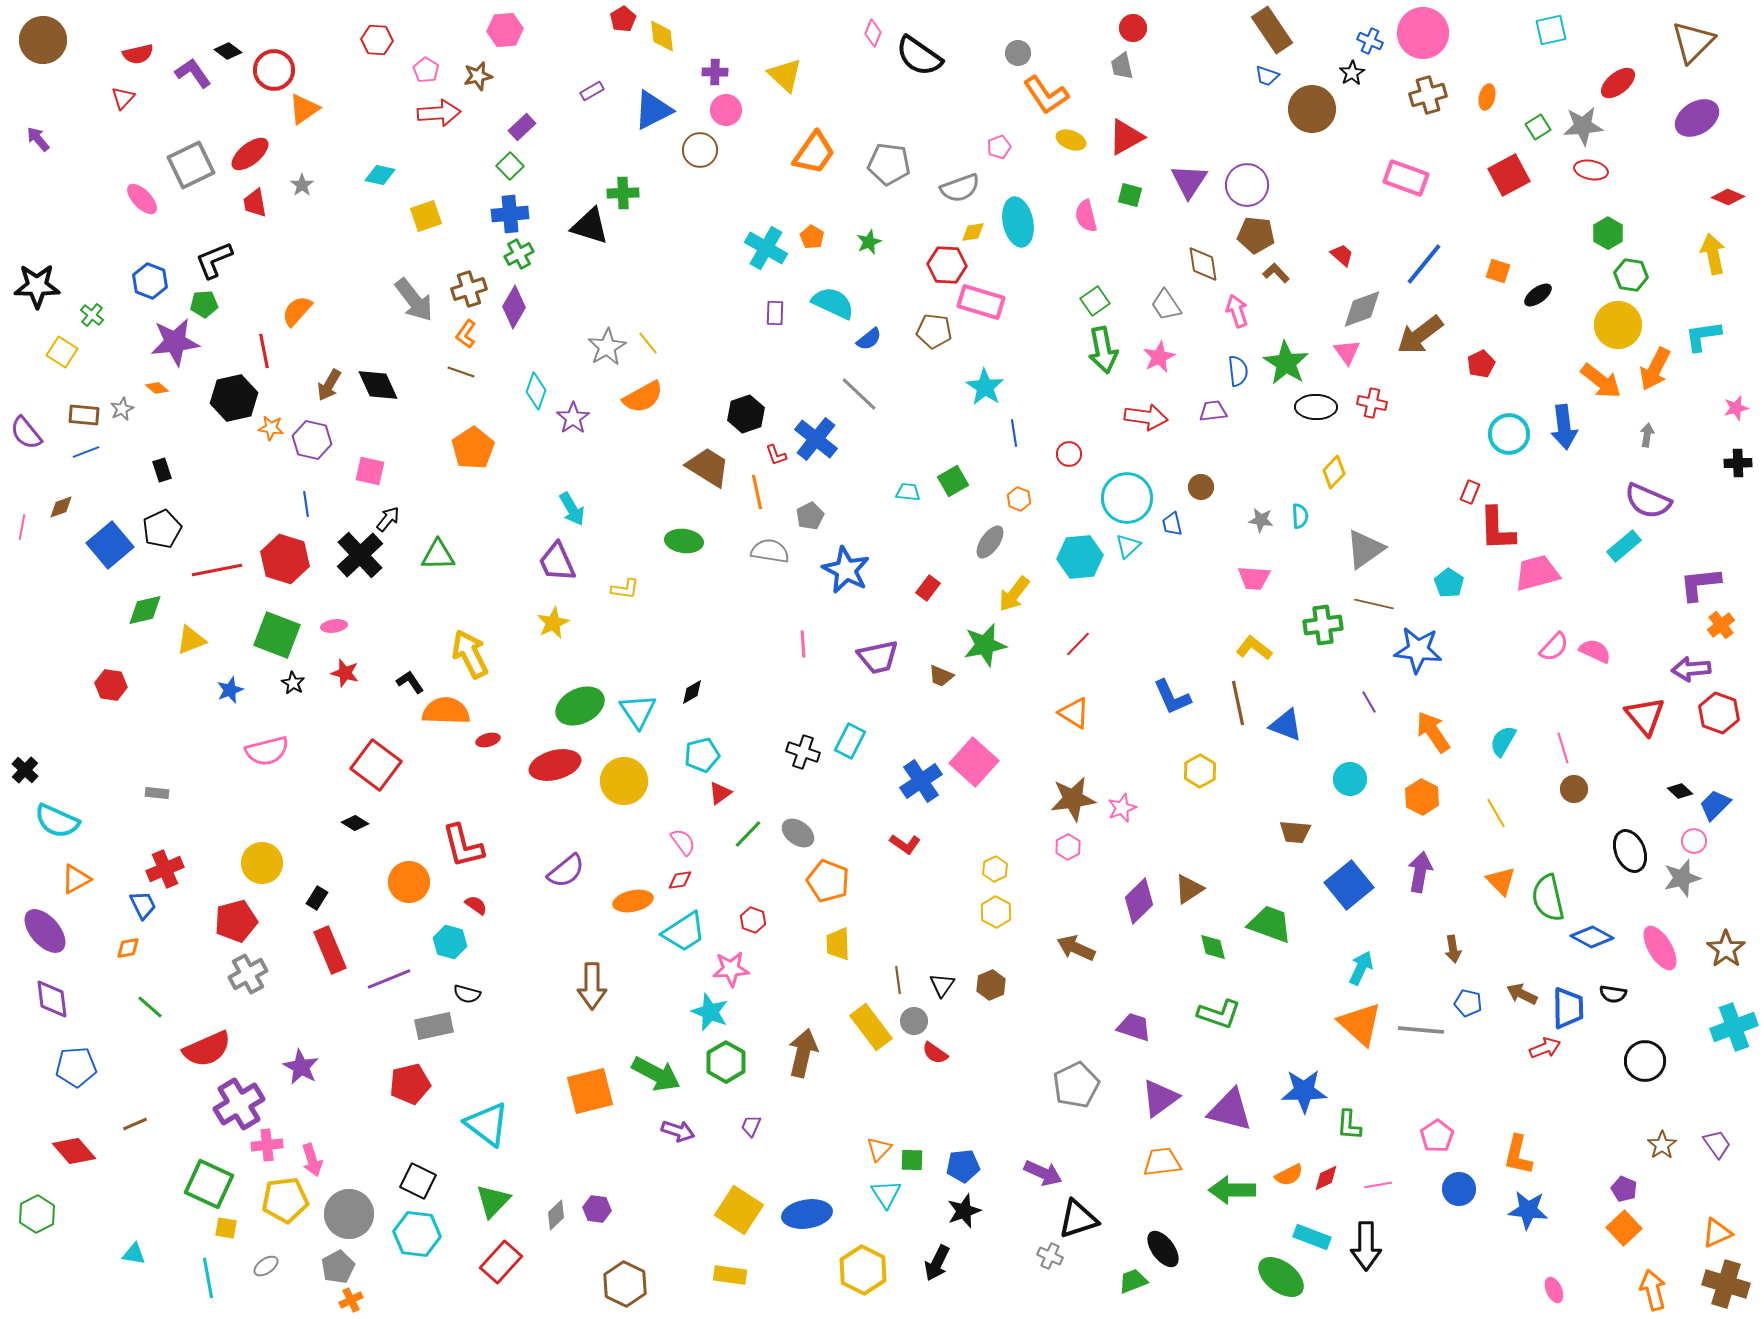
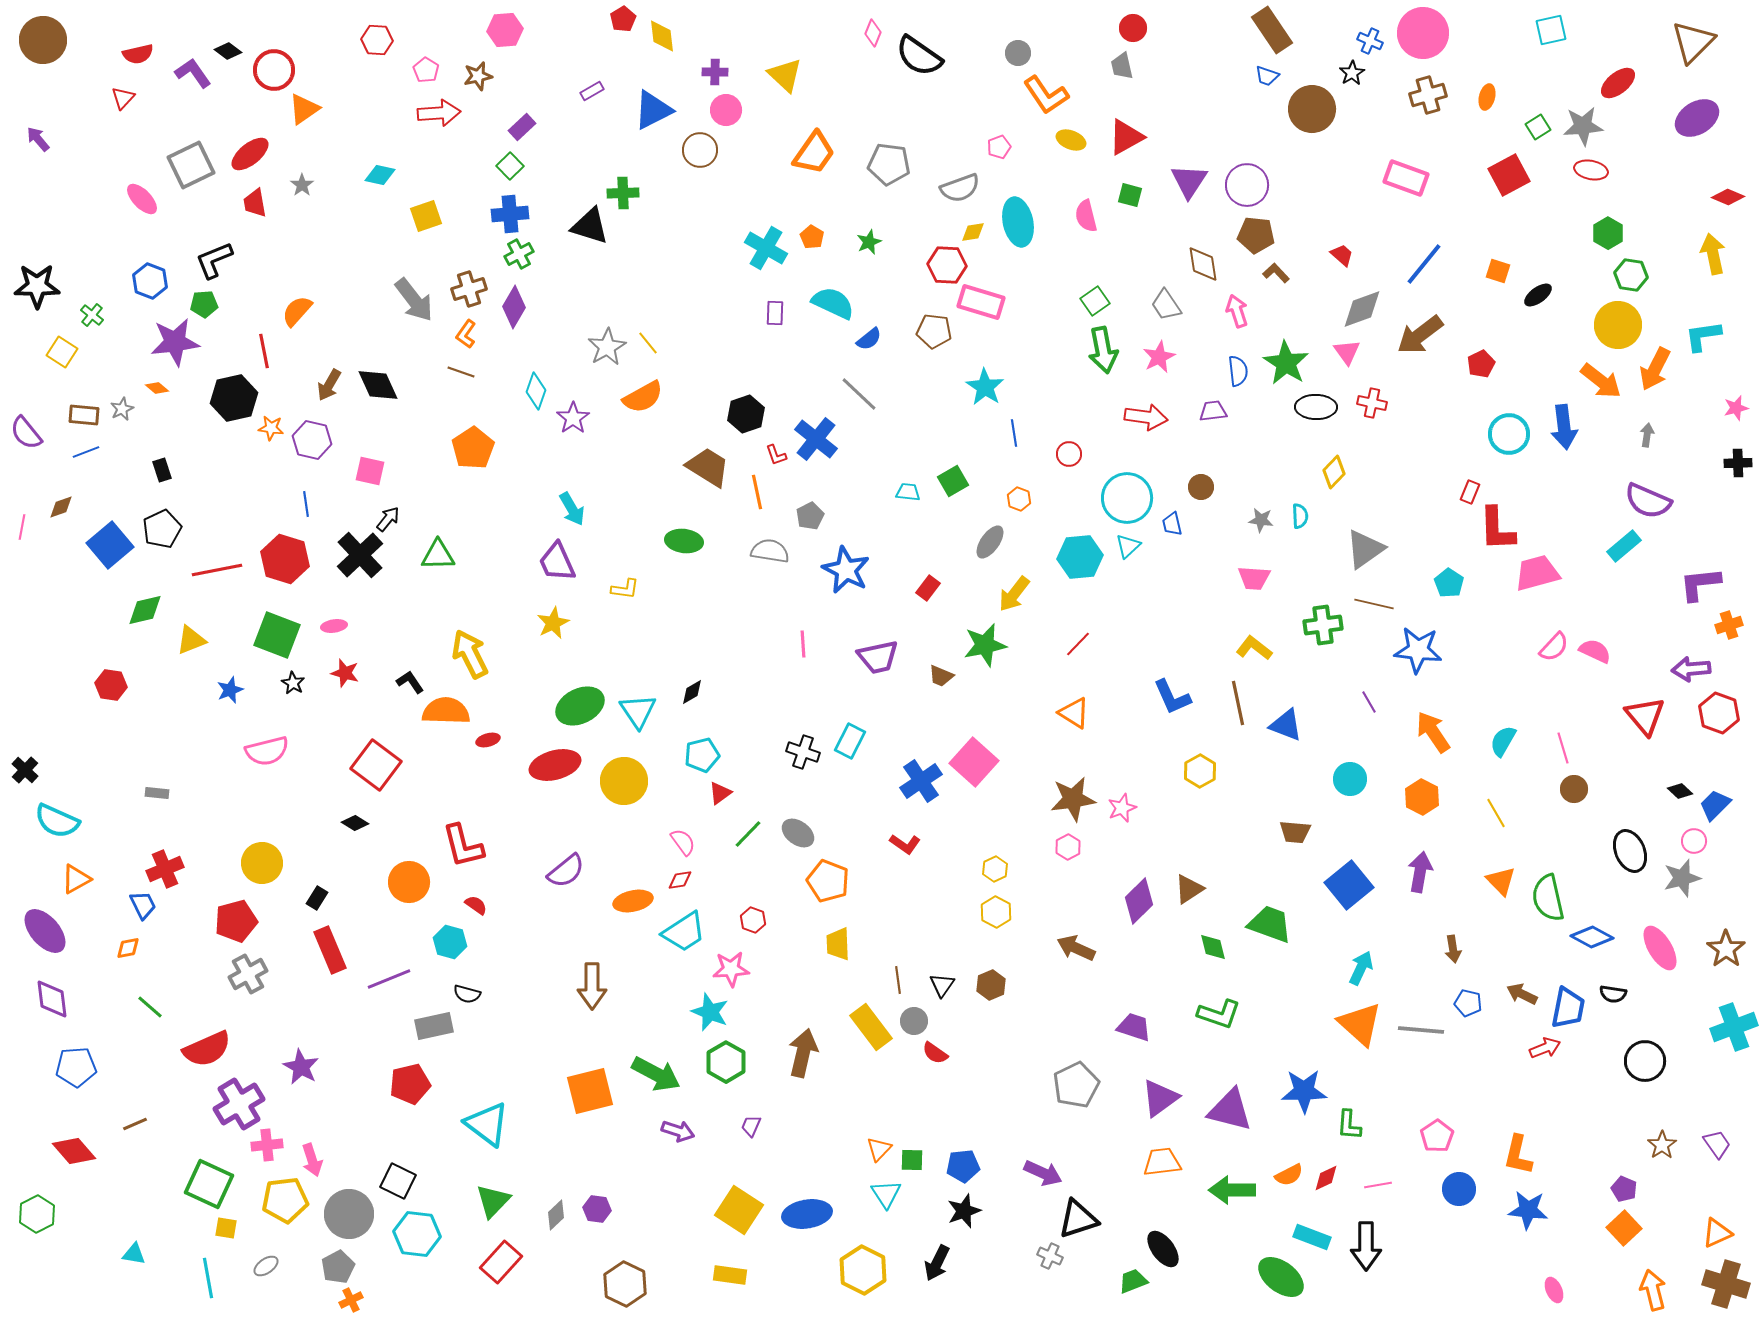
orange cross at (1721, 625): moved 8 px right; rotated 20 degrees clockwise
blue trapezoid at (1568, 1008): rotated 12 degrees clockwise
black square at (418, 1181): moved 20 px left
